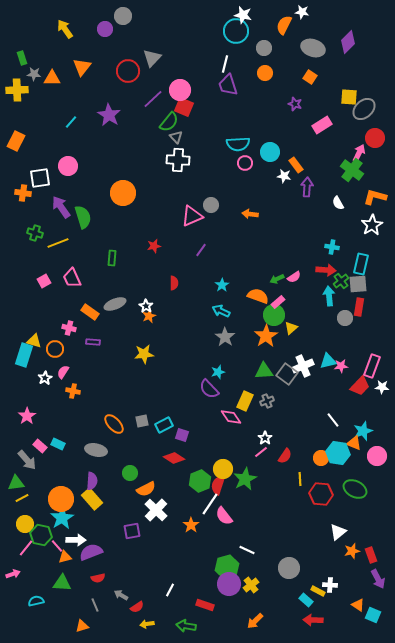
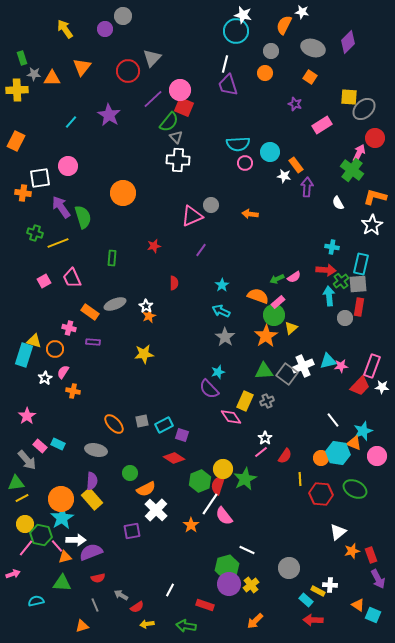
gray circle at (264, 48): moved 7 px right, 3 px down
